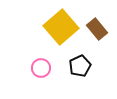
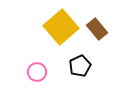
pink circle: moved 4 px left, 4 px down
